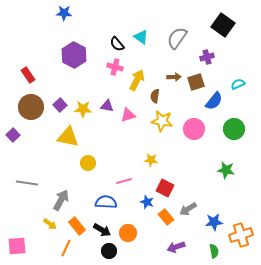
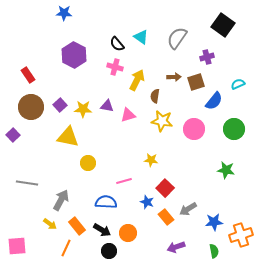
red square at (165, 188): rotated 18 degrees clockwise
